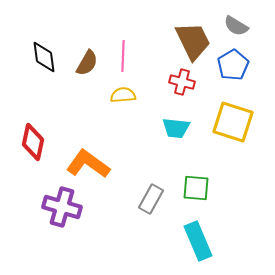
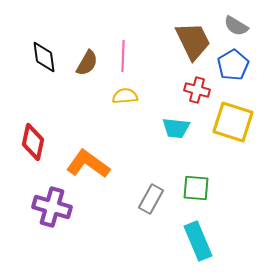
red cross: moved 15 px right, 8 px down
yellow semicircle: moved 2 px right, 1 px down
purple cross: moved 10 px left
